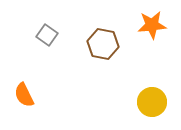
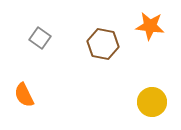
orange star: moved 2 px left, 1 px down; rotated 12 degrees clockwise
gray square: moved 7 px left, 3 px down
